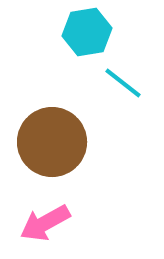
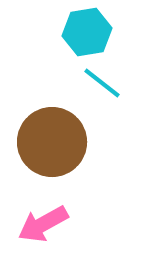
cyan line: moved 21 px left
pink arrow: moved 2 px left, 1 px down
